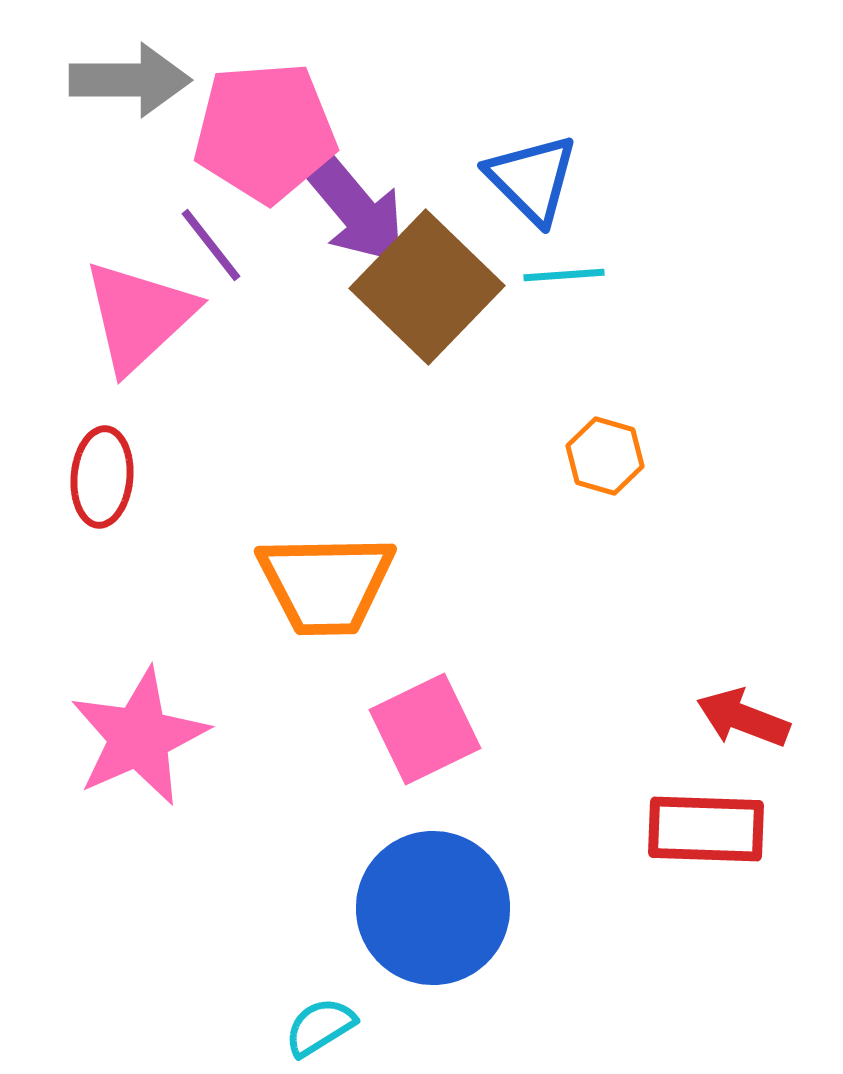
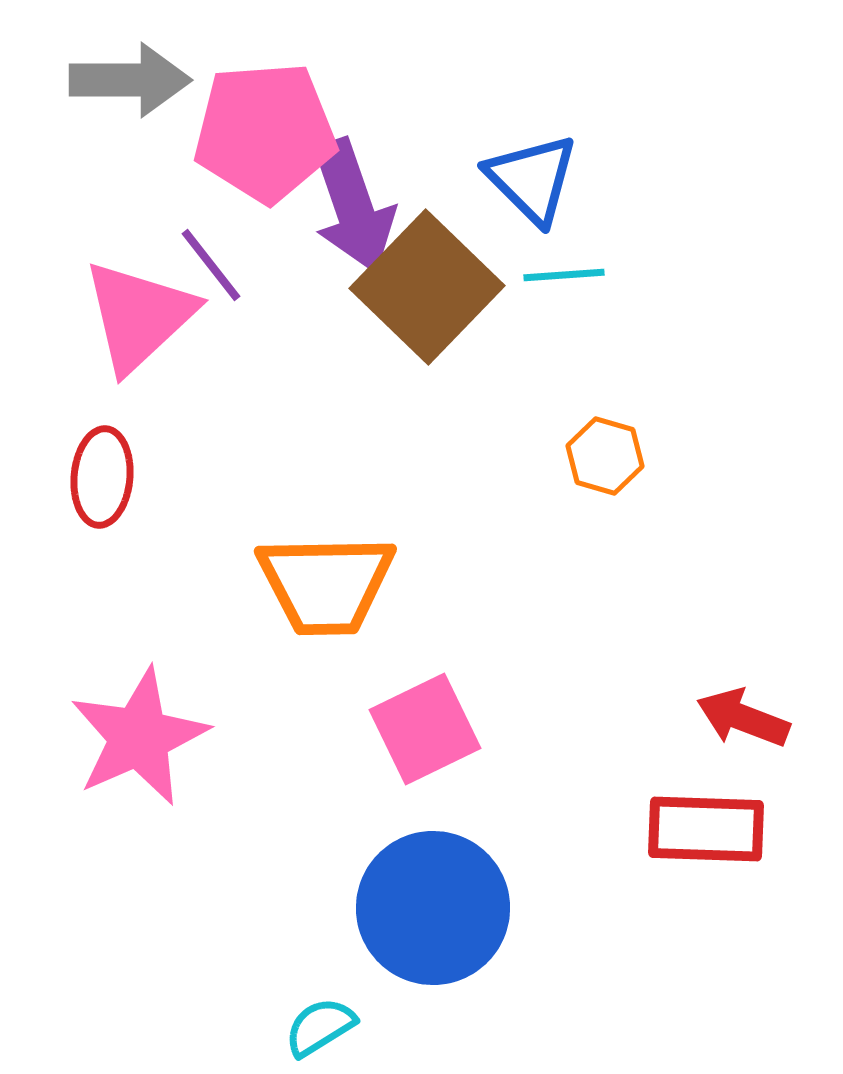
purple arrow: rotated 21 degrees clockwise
purple line: moved 20 px down
